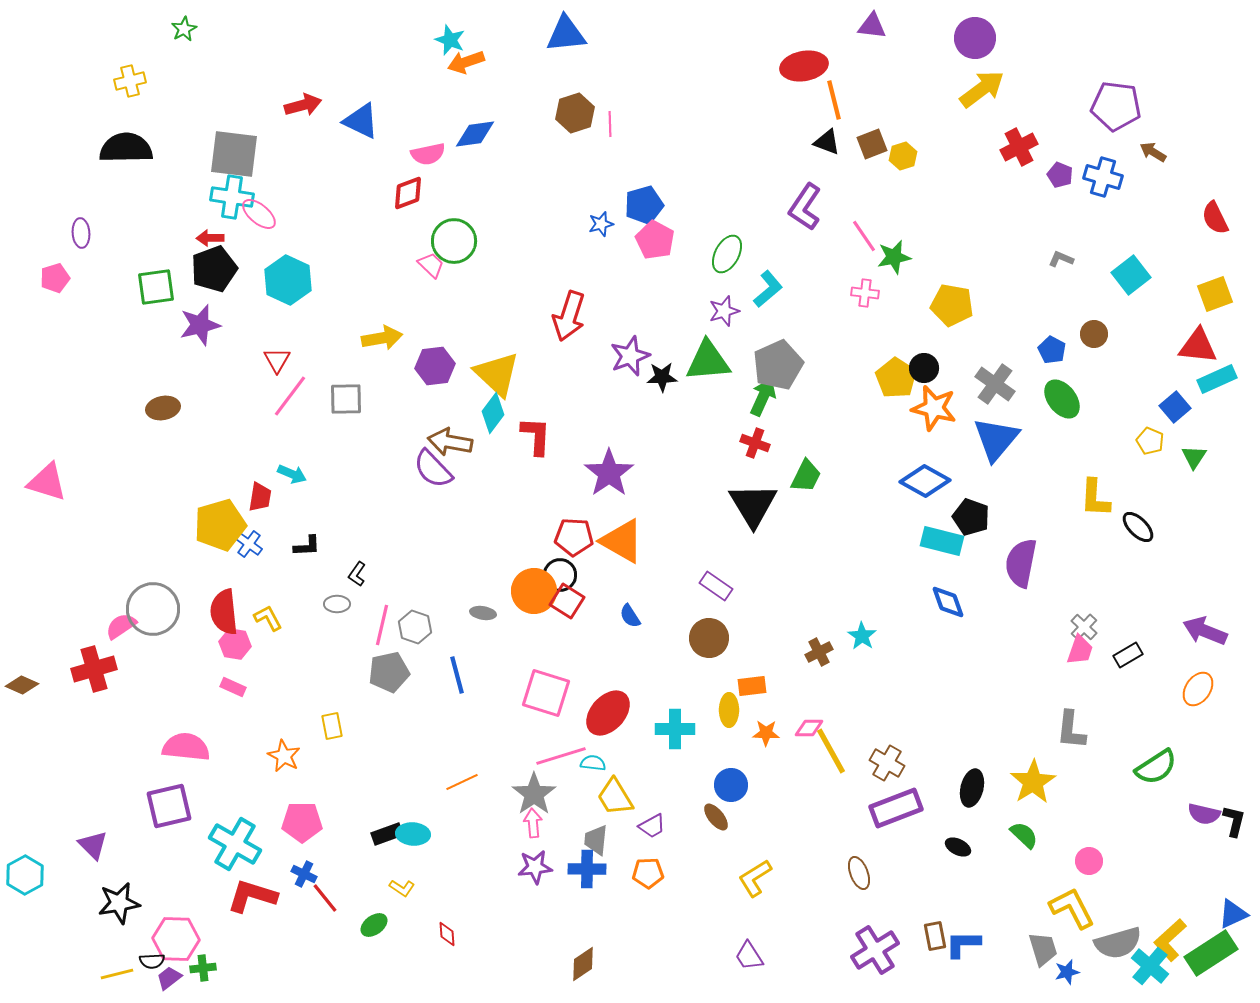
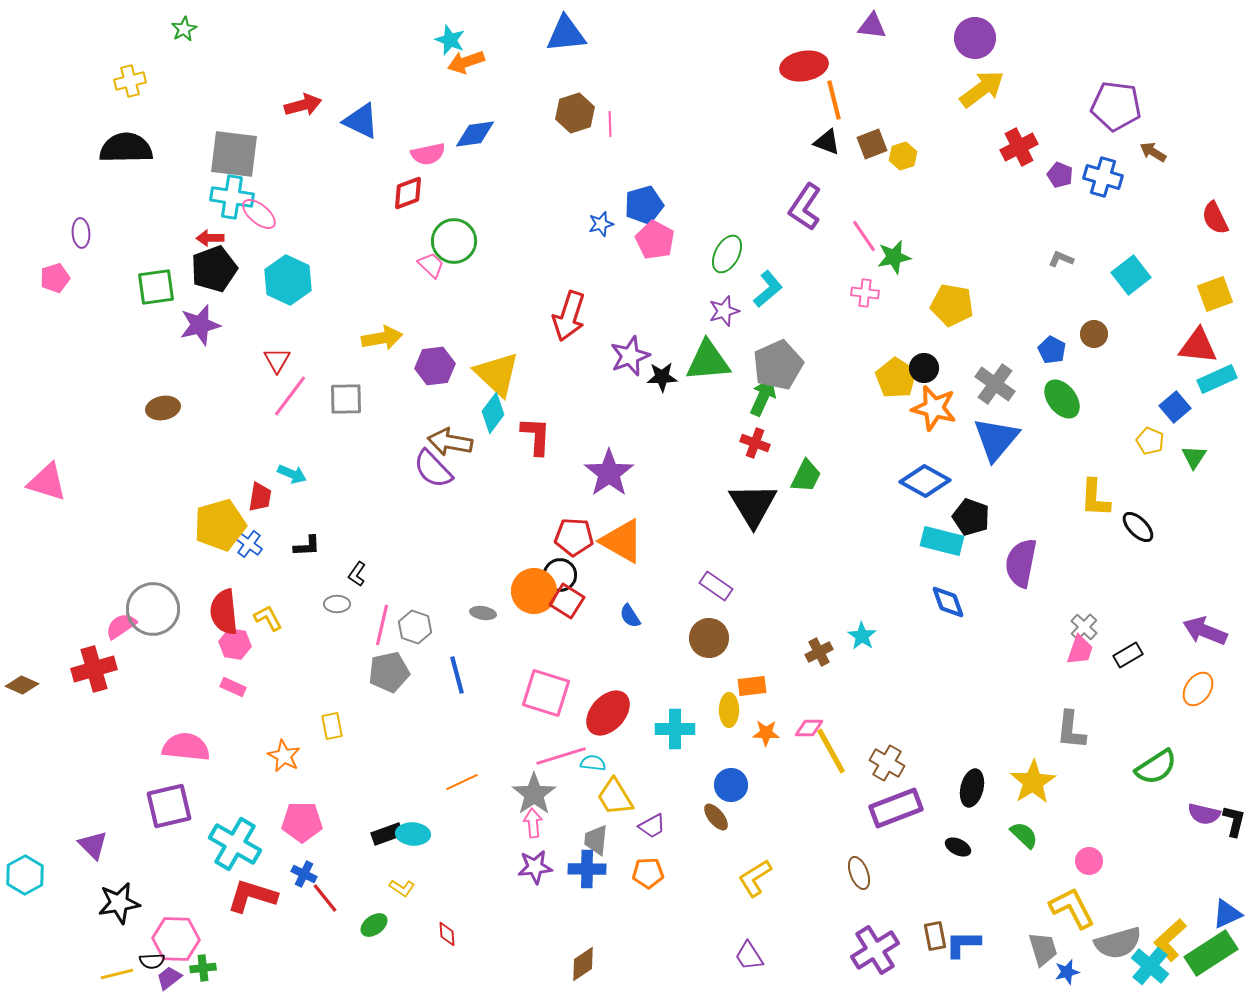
blue triangle at (1233, 914): moved 6 px left
